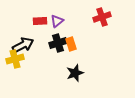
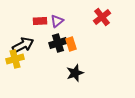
red cross: rotated 18 degrees counterclockwise
